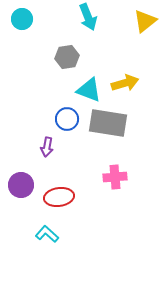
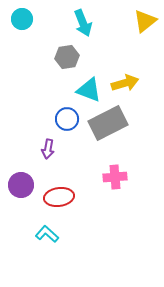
cyan arrow: moved 5 px left, 6 px down
gray rectangle: rotated 36 degrees counterclockwise
purple arrow: moved 1 px right, 2 px down
